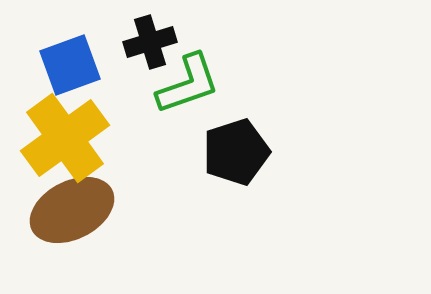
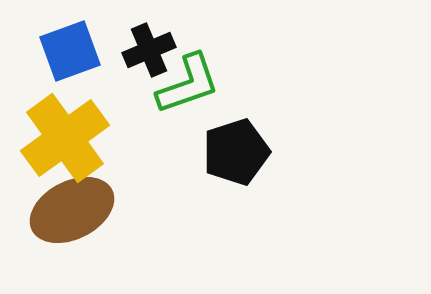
black cross: moved 1 px left, 8 px down; rotated 6 degrees counterclockwise
blue square: moved 14 px up
